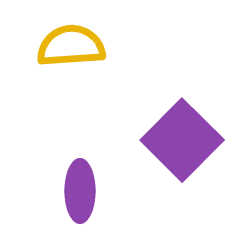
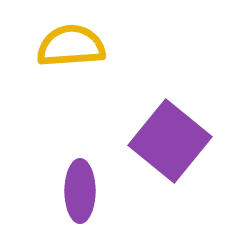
purple square: moved 12 px left, 1 px down; rotated 6 degrees counterclockwise
